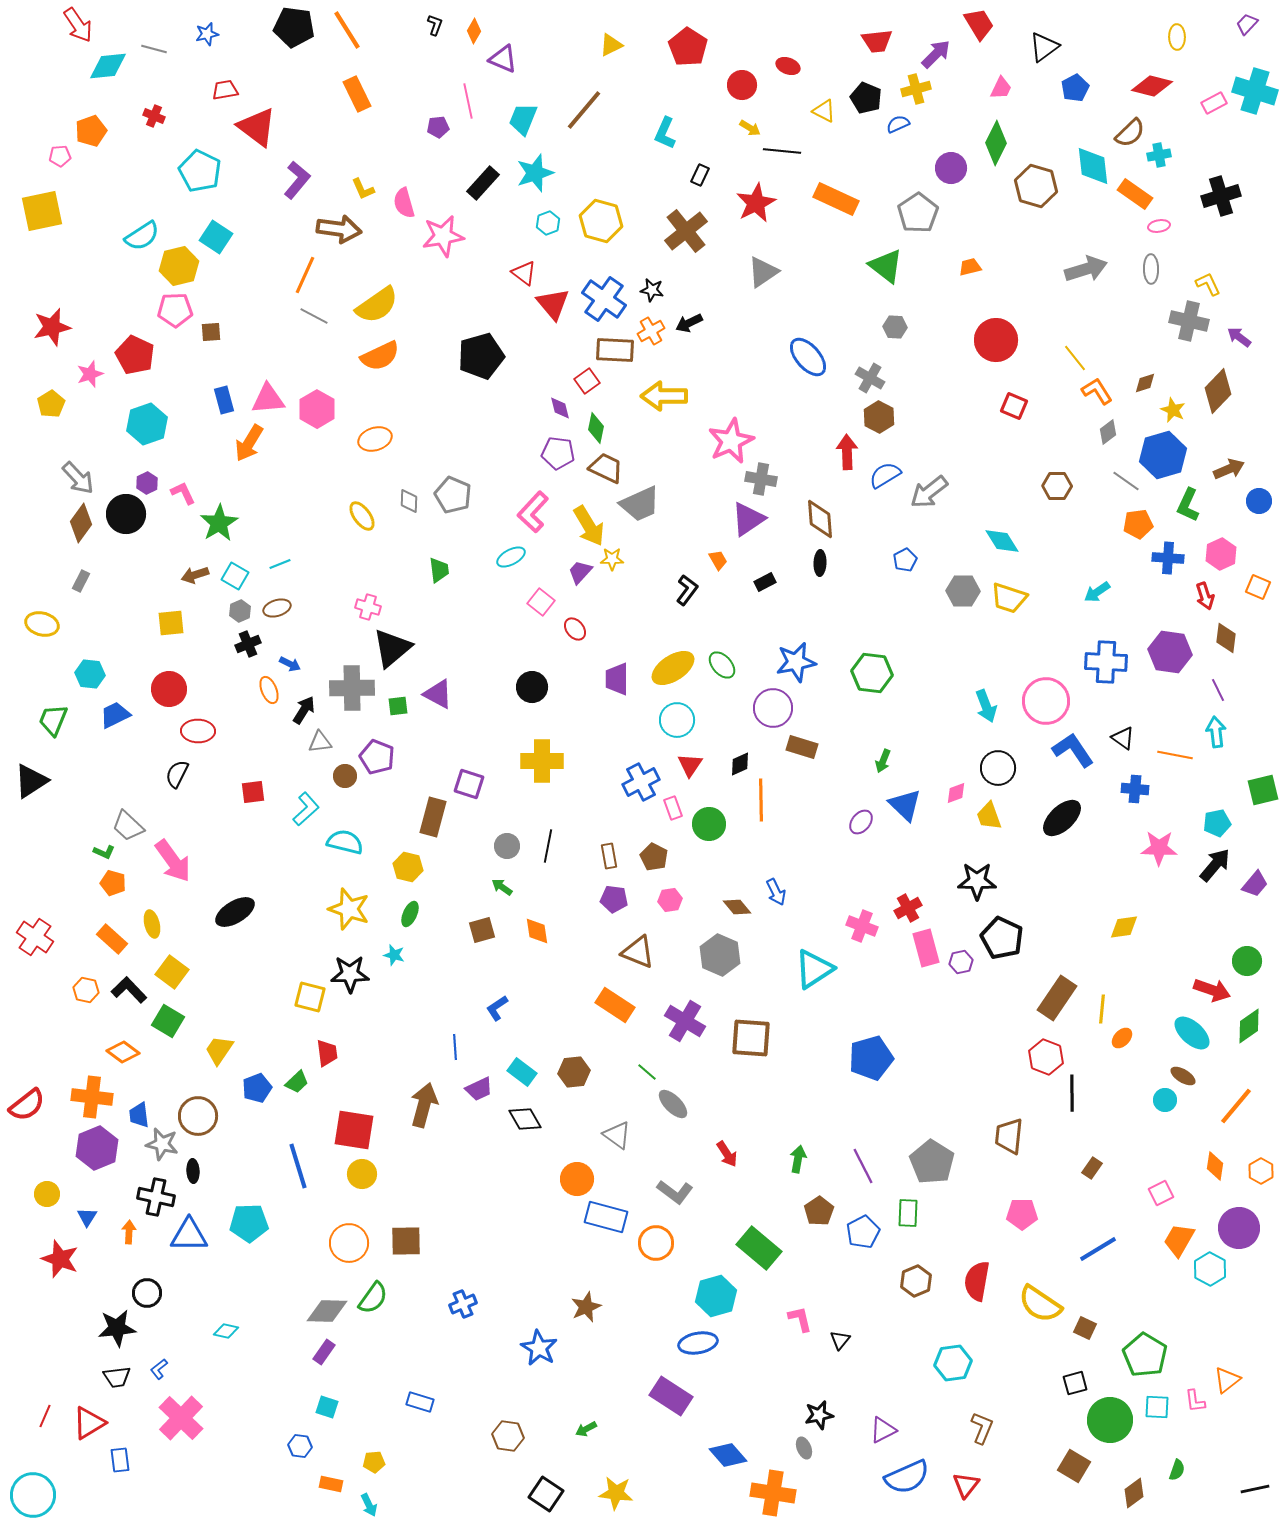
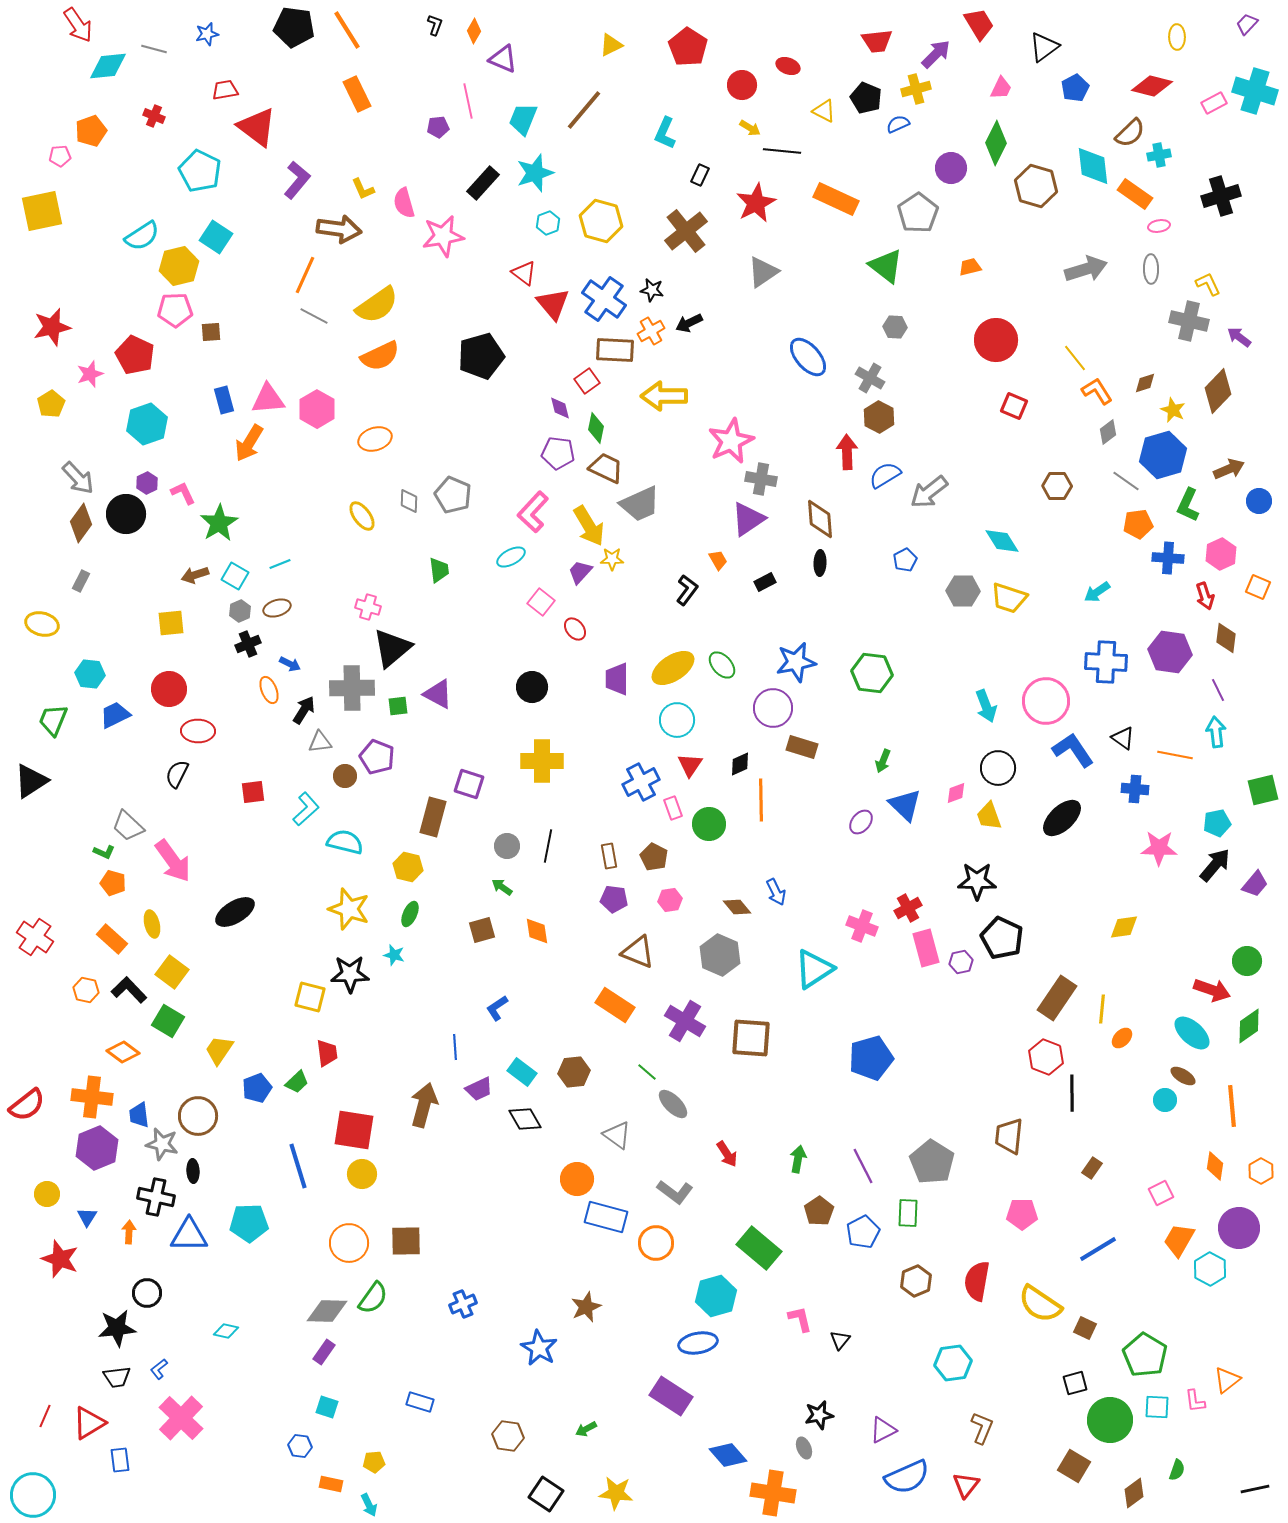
orange line at (1236, 1106): moved 4 px left; rotated 45 degrees counterclockwise
